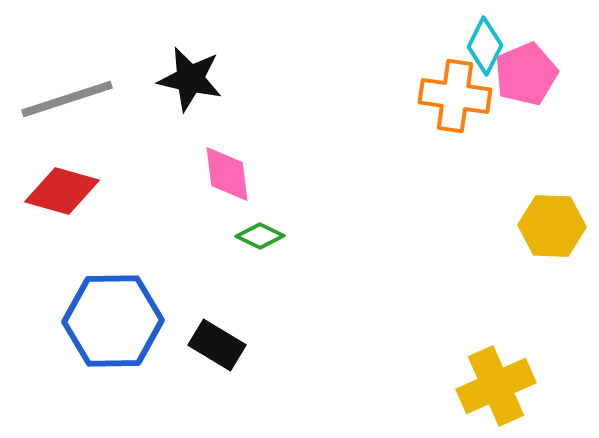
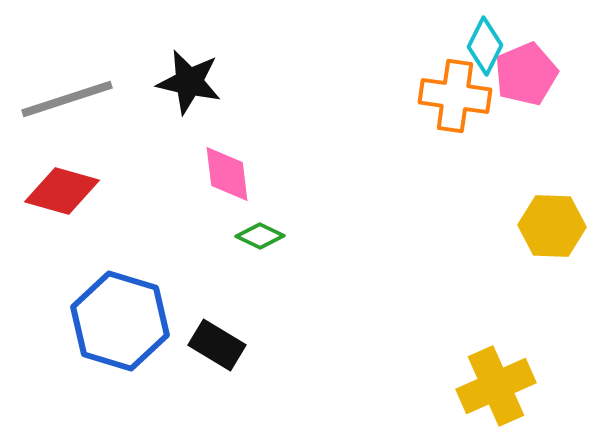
black star: moved 1 px left, 3 px down
blue hexagon: moved 7 px right; rotated 18 degrees clockwise
